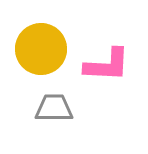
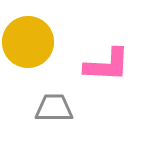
yellow circle: moved 13 px left, 7 px up
